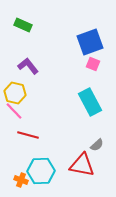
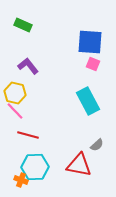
blue square: rotated 24 degrees clockwise
cyan rectangle: moved 2 px left, 1 px up
pink line: moved 1 px right
red triangle: moved 3 px left
cyan hexagon: moved 6 px left, 4 px up
